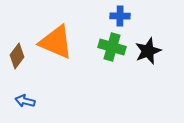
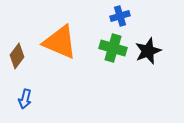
blue cross: rotated 18 degrees counterclockwise
orange triangle: moved 4 px right
green cross: moved 1 px right, 1 px down
blue arrow: moved 2 px up; rotated 90 degrees counterclockwise
